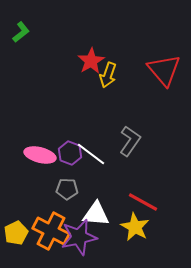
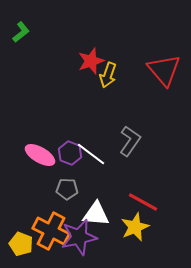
red star: rotated 12 degrees clockwise
pink ellipse: rotated 16 degrees clockwise
yellow star: rotated 20 degrees clockwise
yellow pentagon: moved 5 px right, 11 px down; rotated 25 degrees counterclockwise
